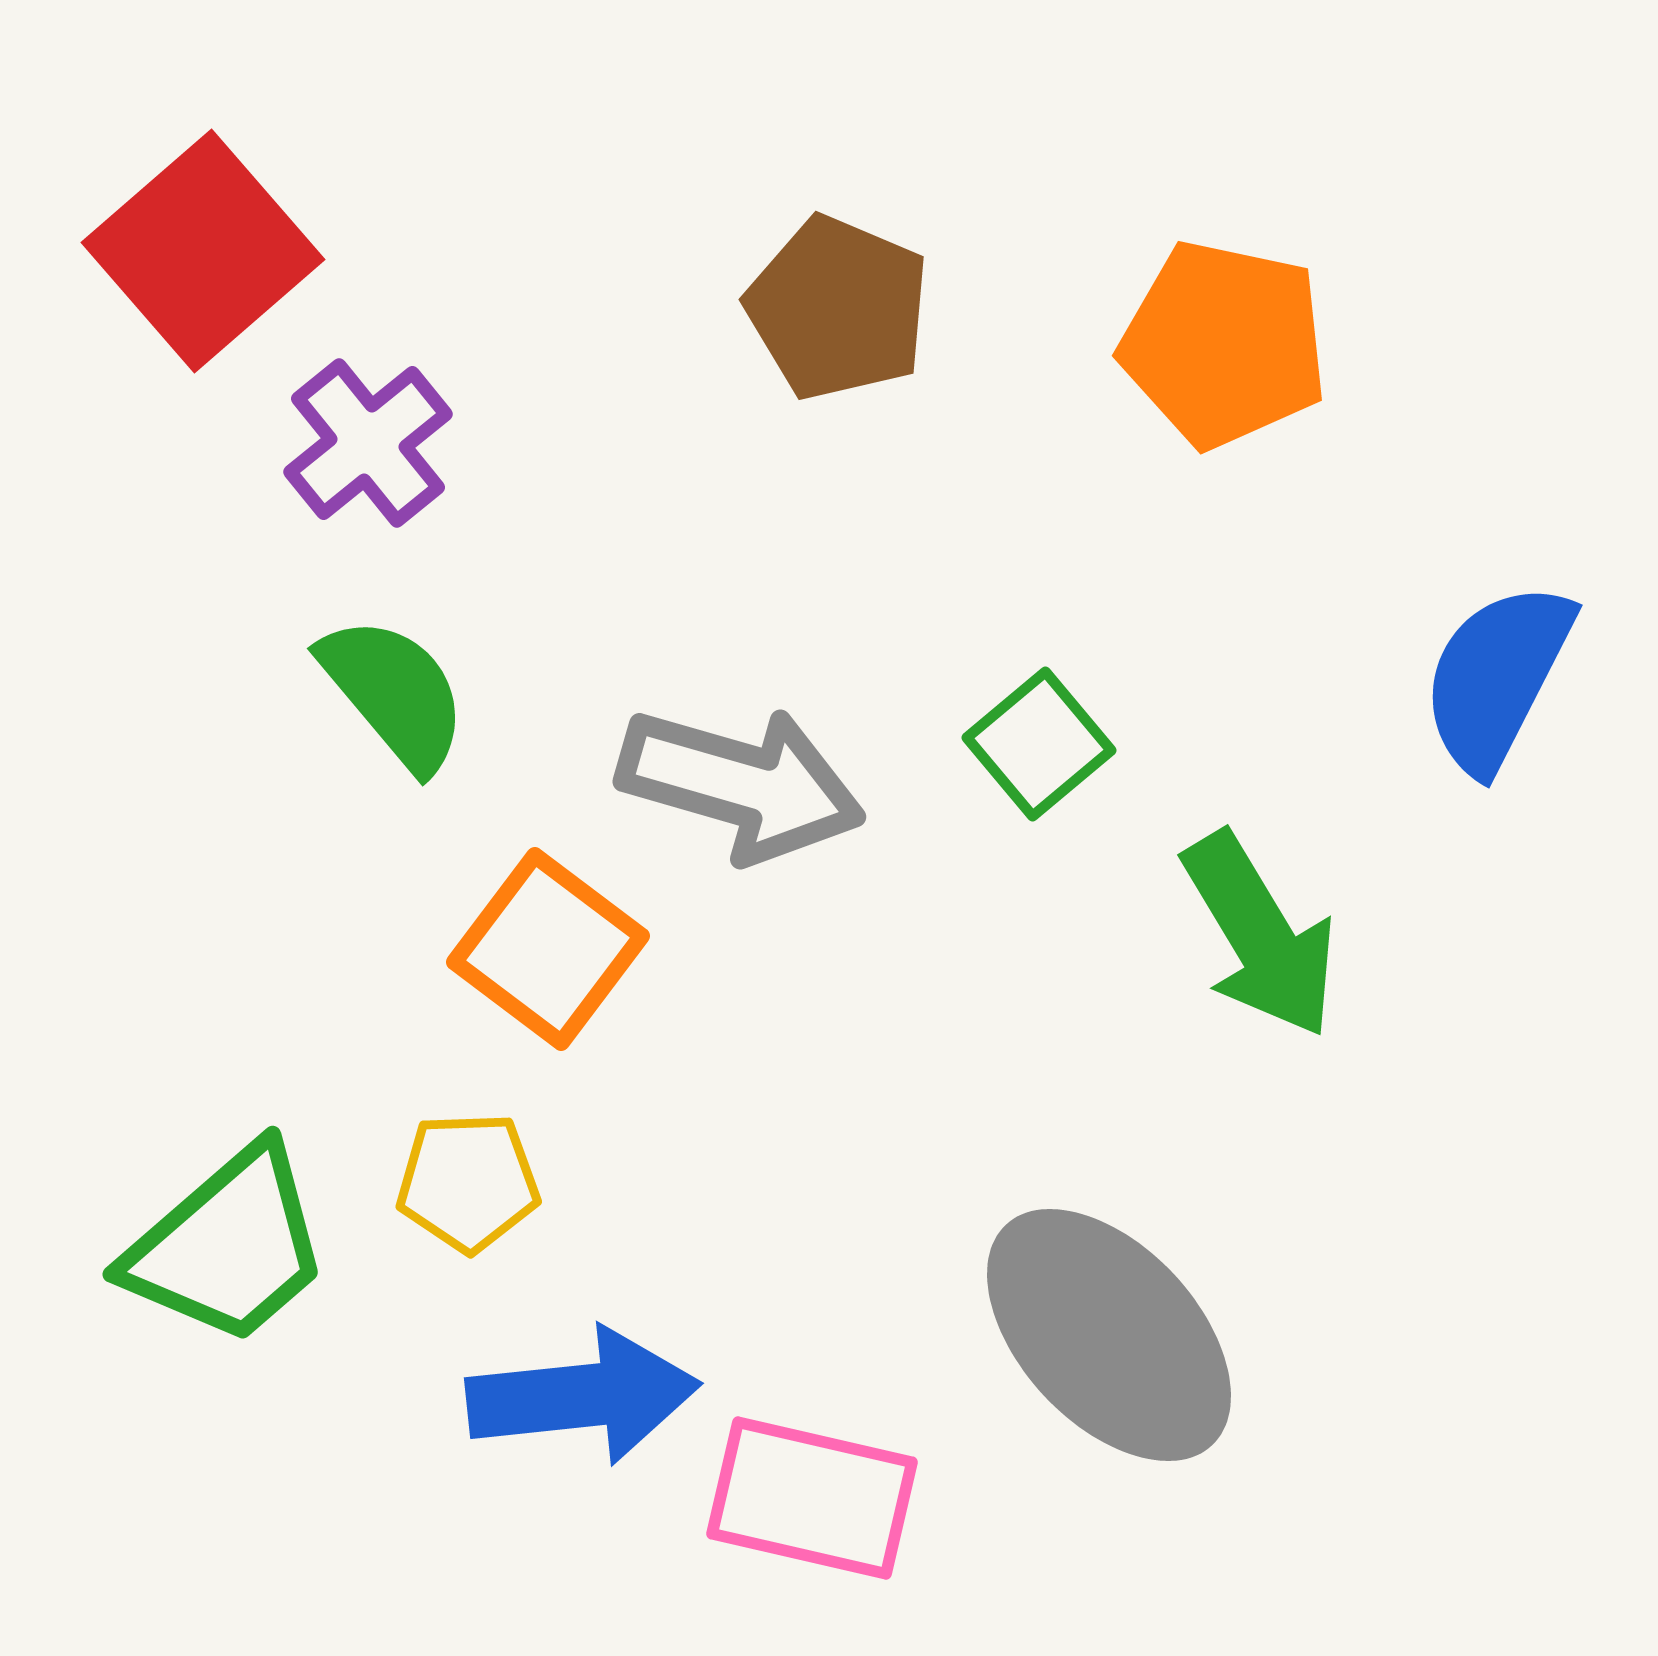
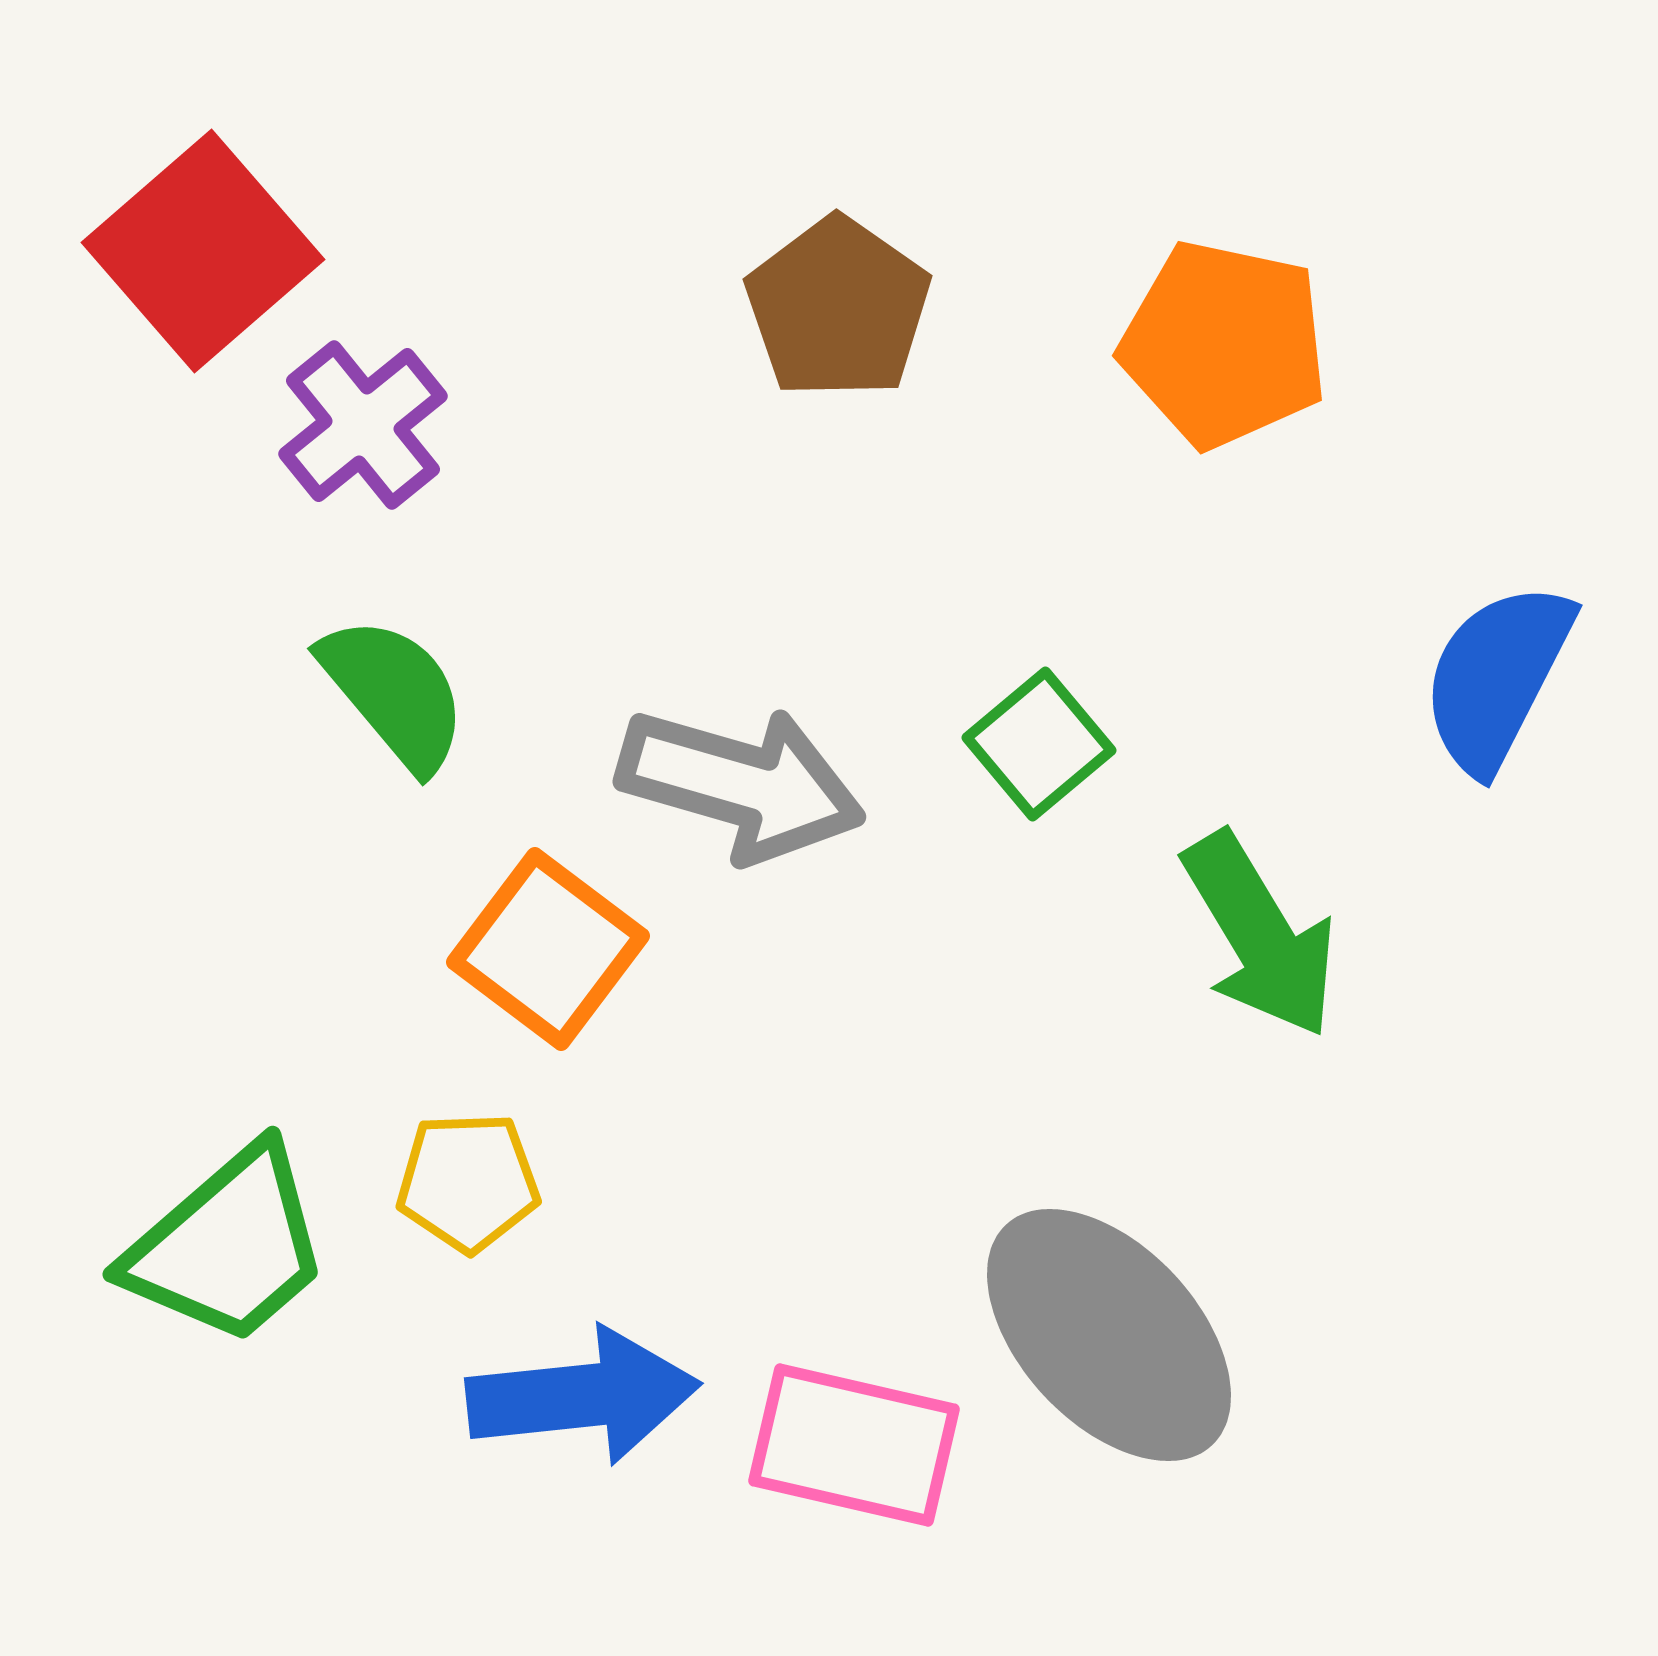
brown pentagon: rotated 12 degrees clockwise
purple cross: moved 5 px left, 18 px up
pink rectangle: moved 42 px right, 53 px up
